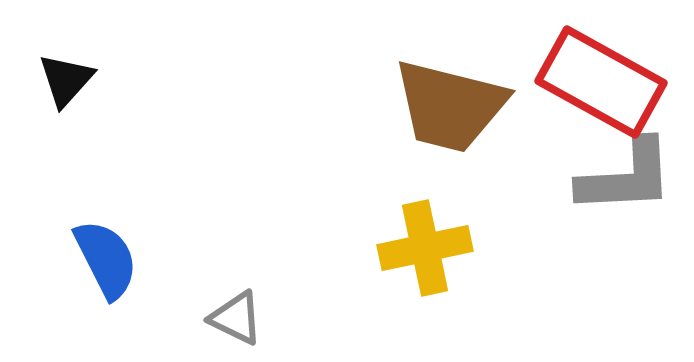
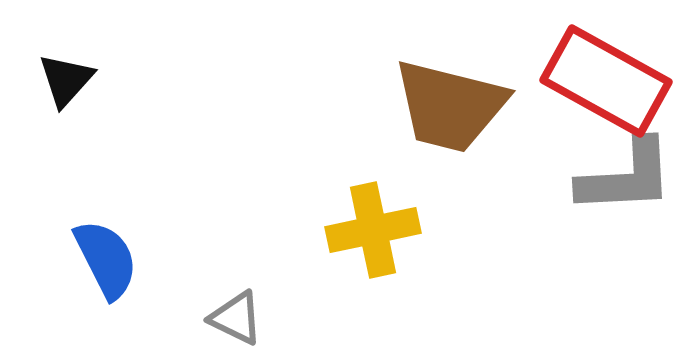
red rectangle: moved 5 px right, 1 px up
yellow cross: moved 52 px left, 18 px up
